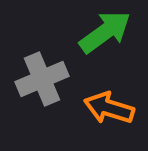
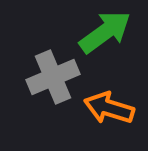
gray cross: moved 11 px right, 2 px up
